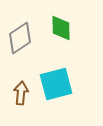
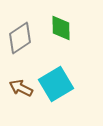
cyan square: rotated 16 degrees counterclockwise
brown arrow: moved 5 px up; rotated 70 degrees counterclockwise
